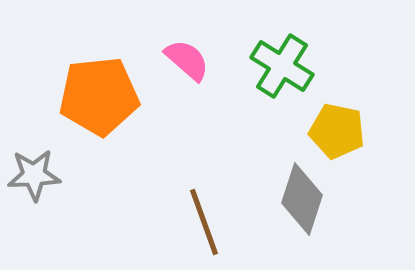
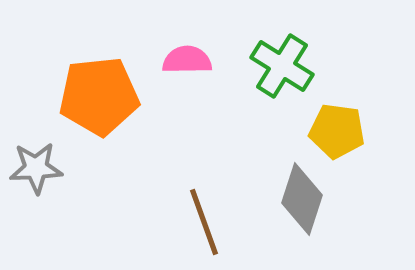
pink semicircle: rotated 42 degrees counterclockwise
yellow pentagon: rotated 4 degrees counterclockwise
gray star: moved 2 px right, 7 px up
